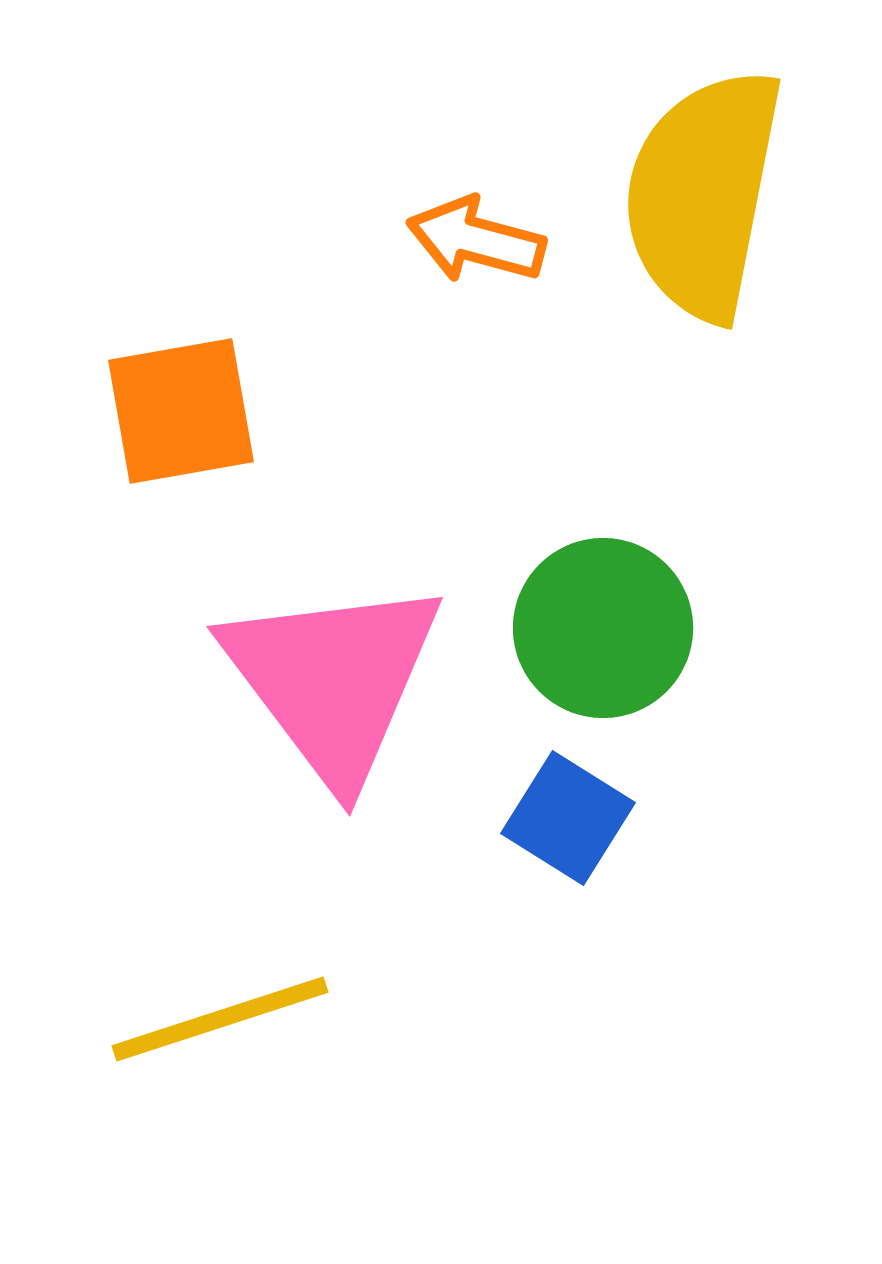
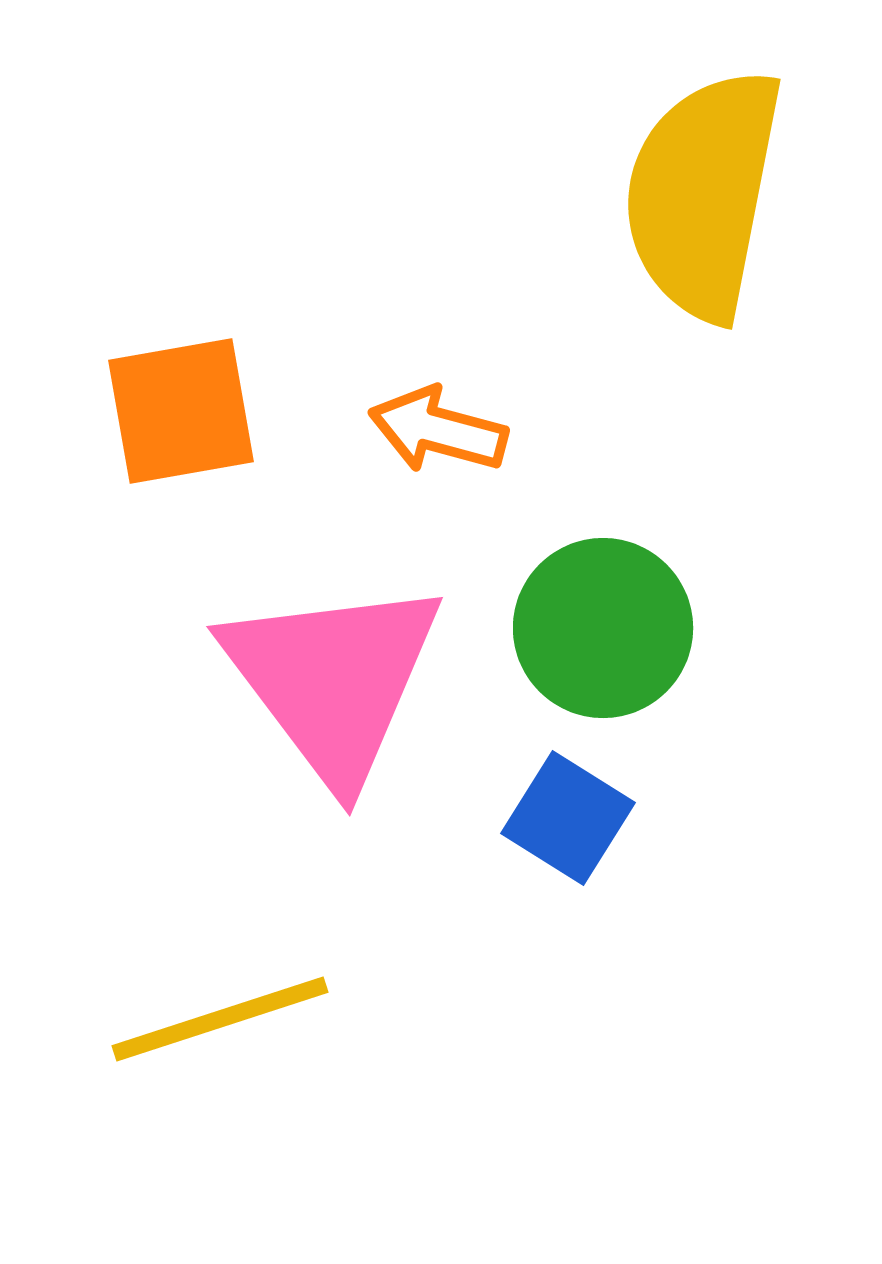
orange arrow: moved 38 px left, 190 px down
